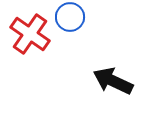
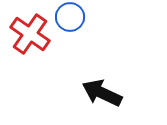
black arrow: moved 11 px left, 12 px down
